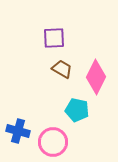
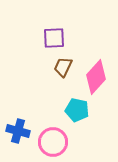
brown trapezoid: moved 1 px right, 2 px up; rotated 95 degrees counterclockwise
pink diamond: rotated 16 degrees clockwise
